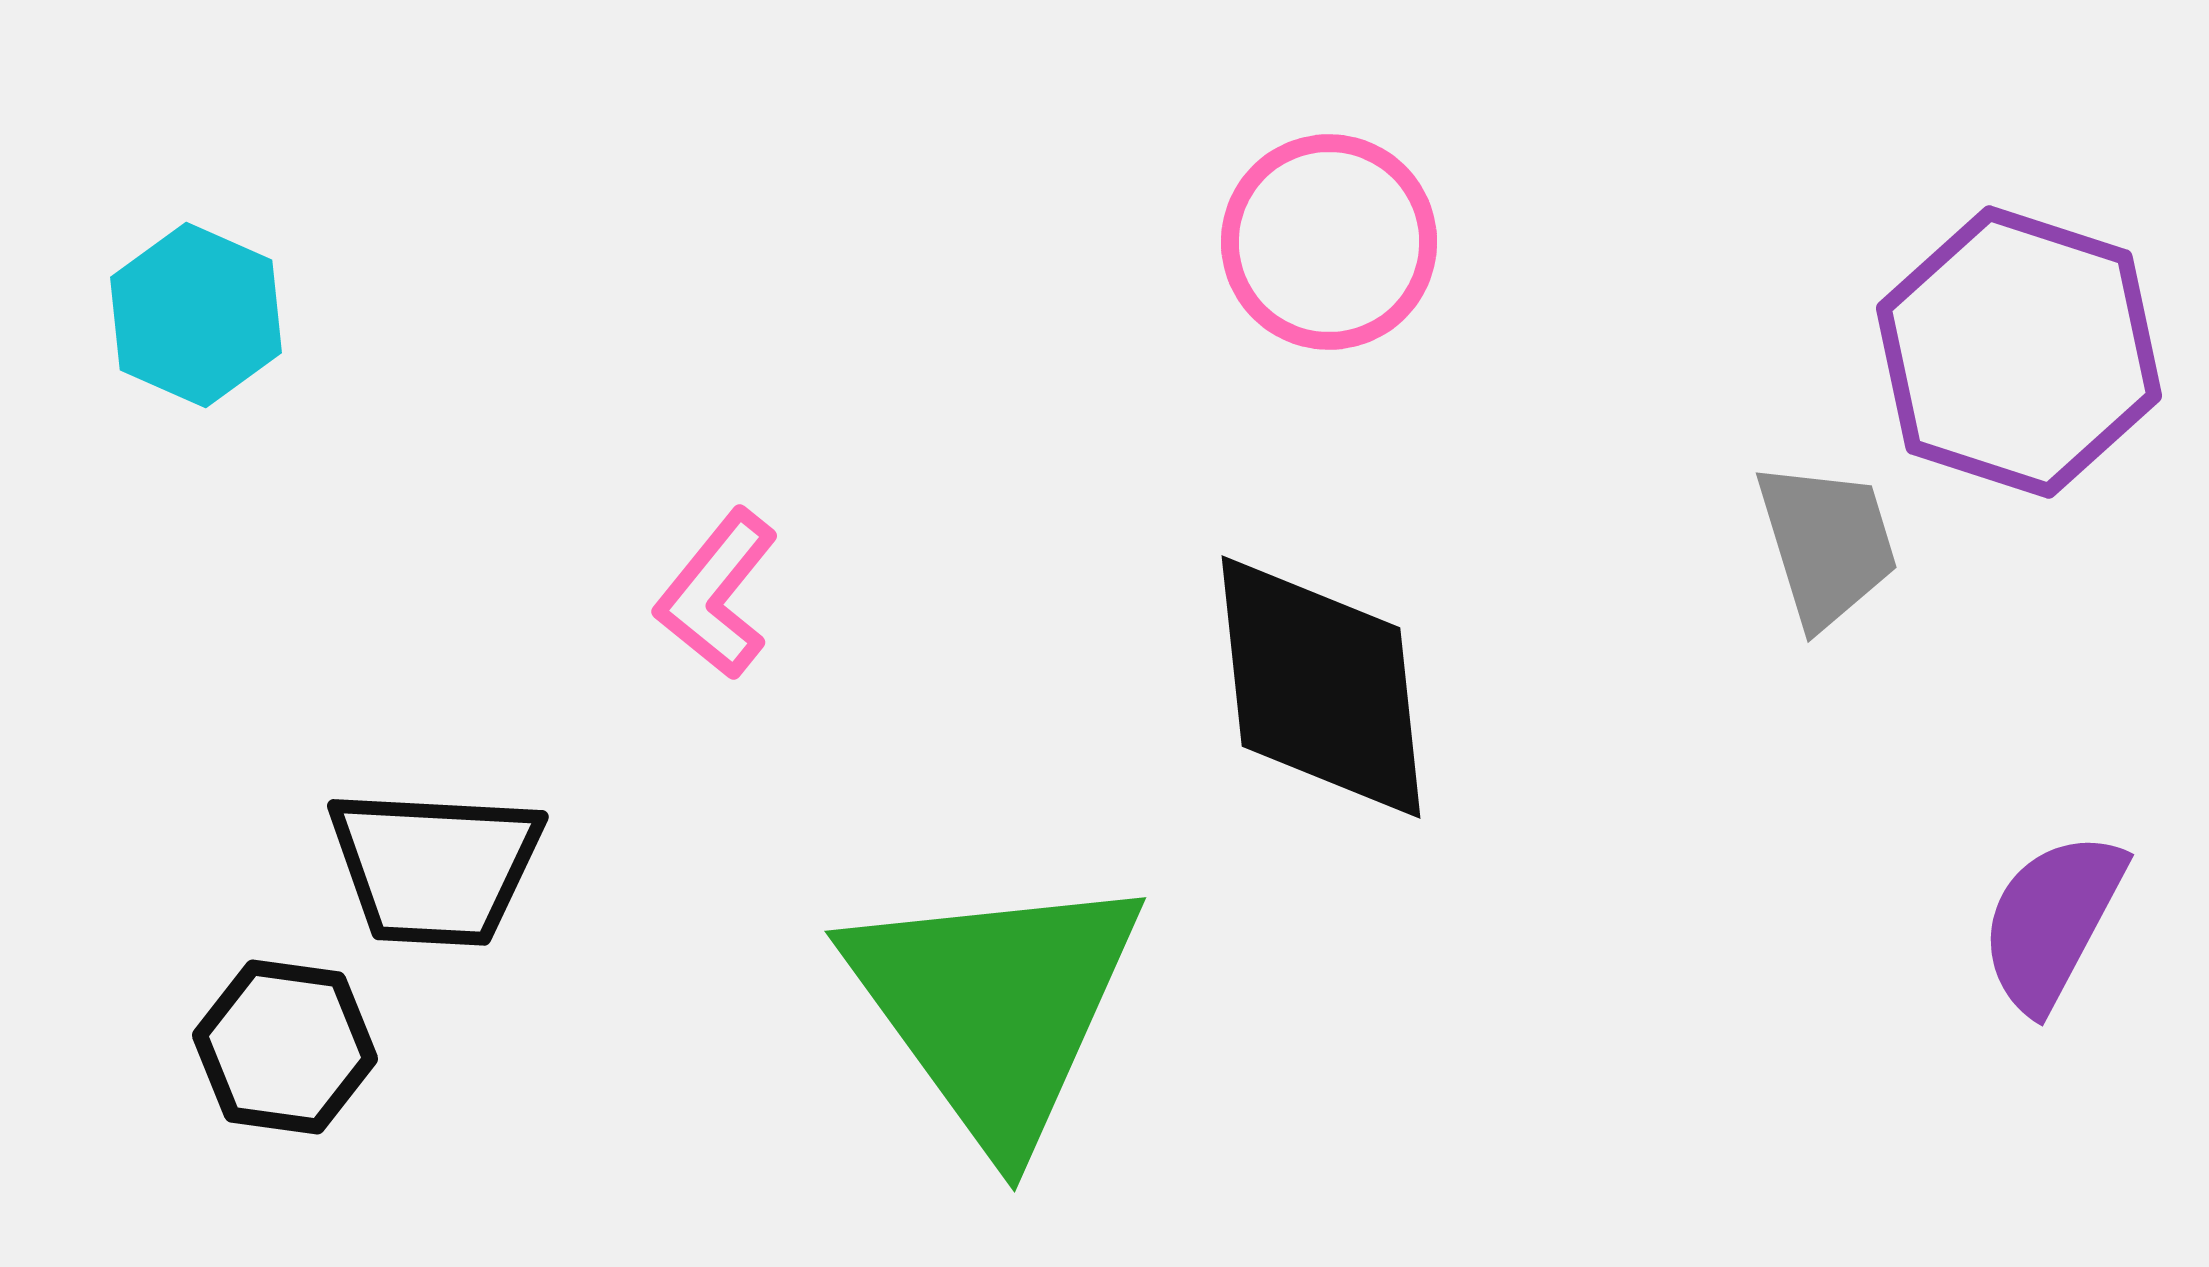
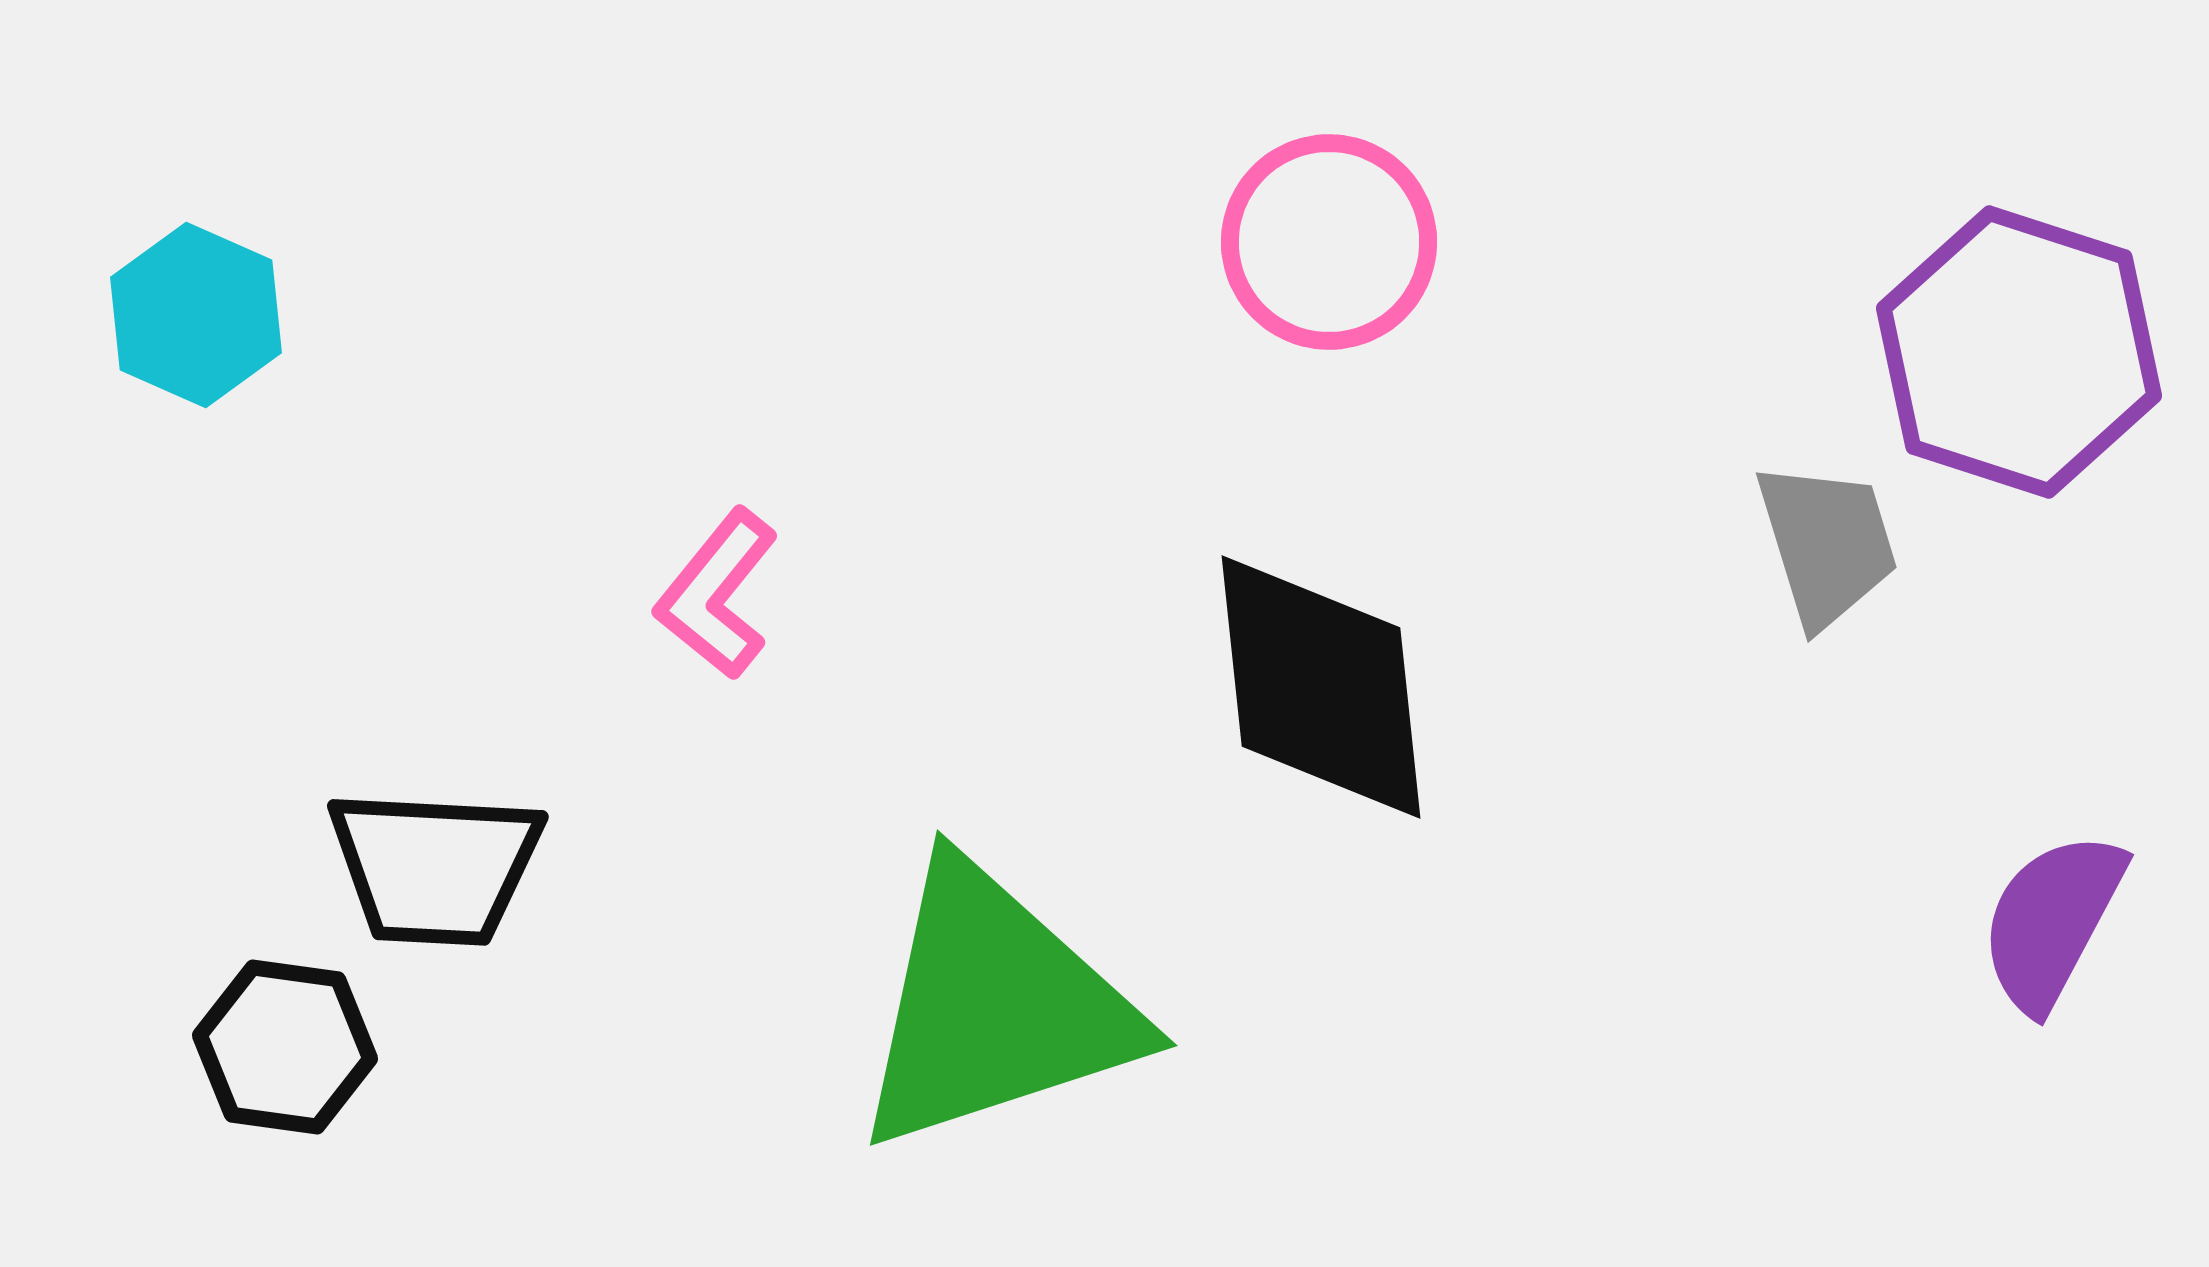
green triangle: rotated 48 degrees clockwise
